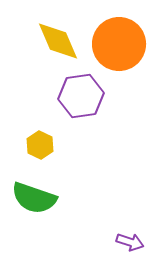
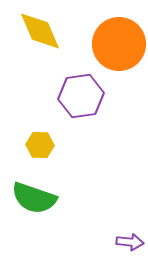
yellow diamond: moved 18 px left, 10 px up
yellow hexagon: rotated 24 degrees counterclockwise
purple arrow: rotated 12 degrees counterclockwise
